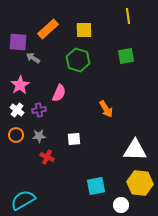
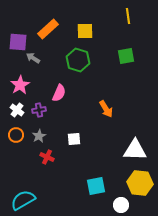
yellow square: moved 1 px right, 1 px down
gray star: rotated 24 degrees counterclockwise
